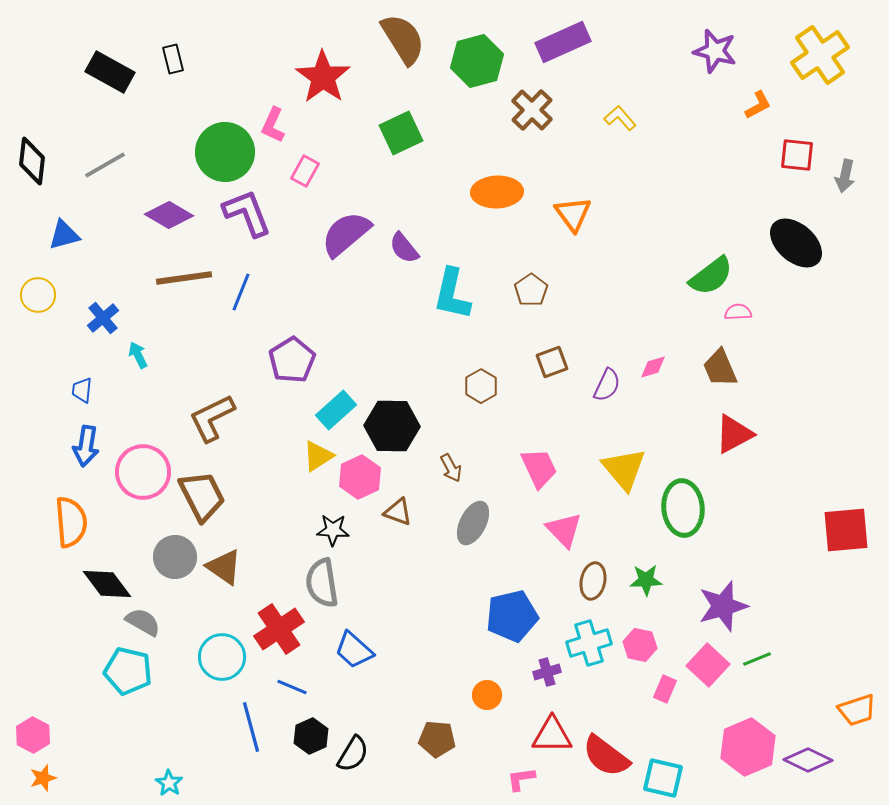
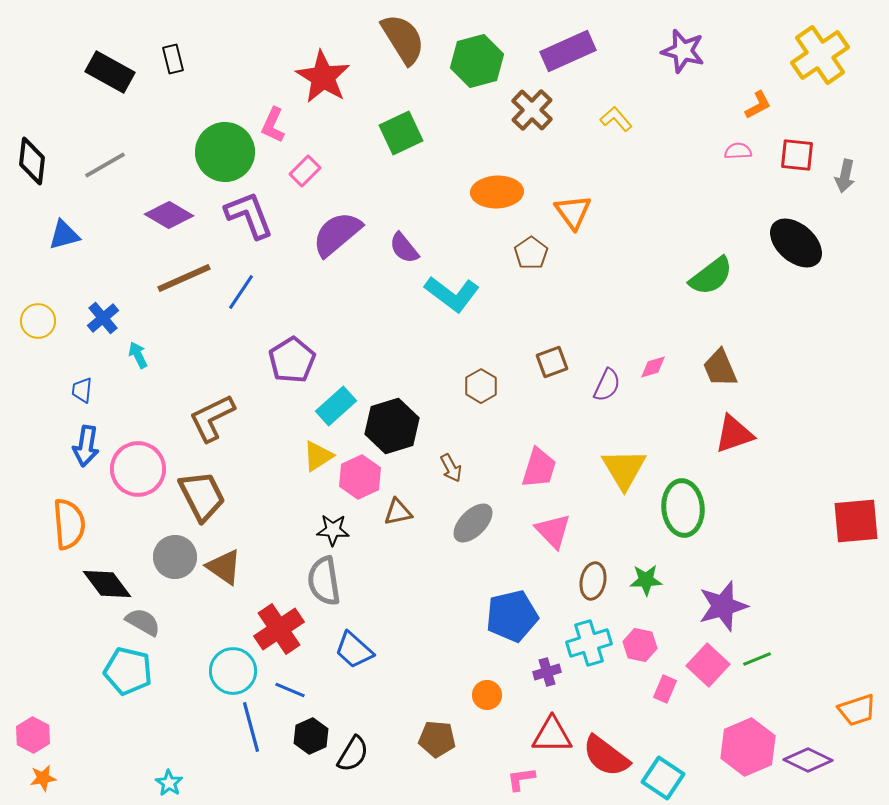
purple rectangle at (563, 42): moved 5 px right, 9 px down
purple star at (715, 51): moved 32 px left
red star at (323, 77): rotated 4 degrees counterclockwise
yellow L-shape at (620, 118): moved 4 px left, 1 px down
pink rectangle at (305, 171): rotated 16 degrees clockwise
purple L-shape at (247, 213): moved 2 px right, 2 px down
orange triangle at (573, 214): moved 2 px up
purple semicircle at (346, 234): moved 9 px left
brown line at (184, 278): rotated 16 degrees counterclockwise
brown pentagon at (531, 290): moved 37 px up
blue line at (241, 292): rotated 12 degrees clockwise
cyan L-shape at (452, 294): rotated 66 degrees counterclockwise
yellow circle at (38, 295): moved 26 px down
pink semicircle at (738, 312): moved 161 px up
cyan rectangle at (336, 410): moved 4 px up
black hexagon at (392, 426): rotated 18 degrees counterclockwise
red triangle at (734, 434): rotated 9 degrees clockwise
pink trapezoid at (539, 468): rotated 42 degrees clockwise
yellow triangle at (624, 469): rotated 9 degrees clockwise
pink circle at (143, 472): moved 5 px left, 3 px up
brown triangle at (398, 512): rotated 32 degrees counterclockwise
orange semicircle at (71, 522): moved 2 px left, 2 px down
gray ellipse at (473, 523): rotated 18 degrees clockwise
pink triangle at (564, 530): moved 11 px left, 1 px down
red square at (846, 530): moved 10 px right, 9 px up
gray semicircle at (322, 583): moved 2 px right, 2 px up
cyan circle at (222, 657): moved 11 px right, 14 px down
blue line at (292, 687): moved 2 px left, 3 px down
orange star at (43, 778): rotated 8 degrees clockwise
cyan square at (663, 778): rotated 21 degrees clockwise
